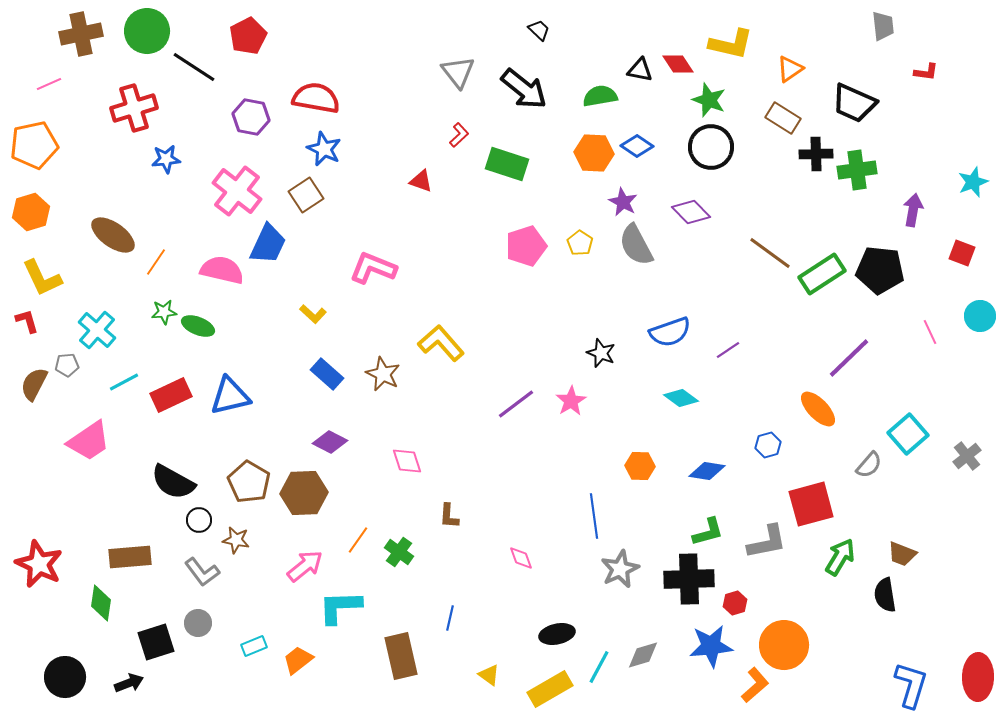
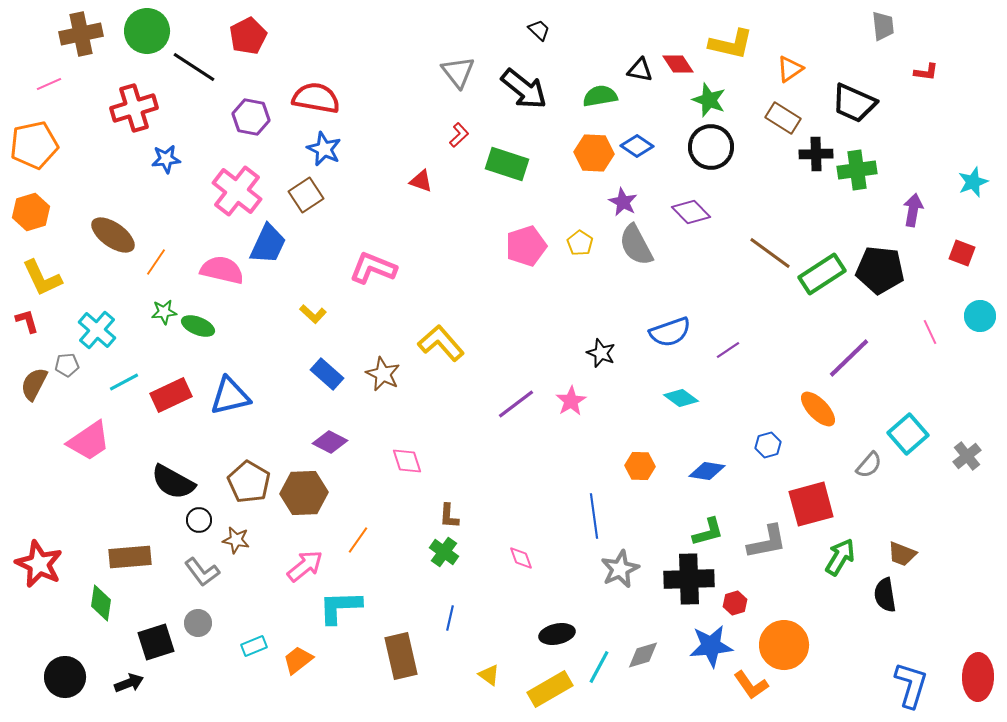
green cross at (399, 552): moved 45 px right
orange L-shape at (755, 685): moved 4 px left; rotated 96 degrees clockwise
